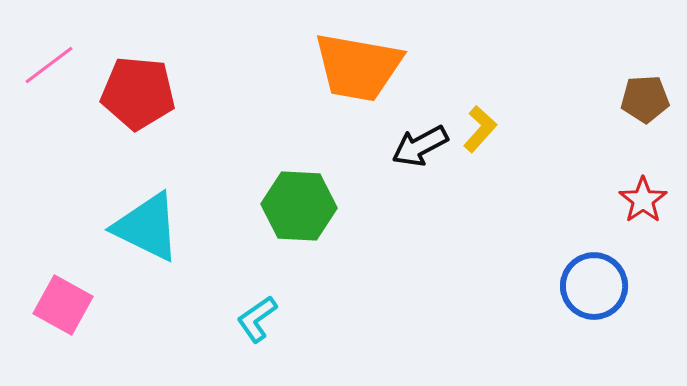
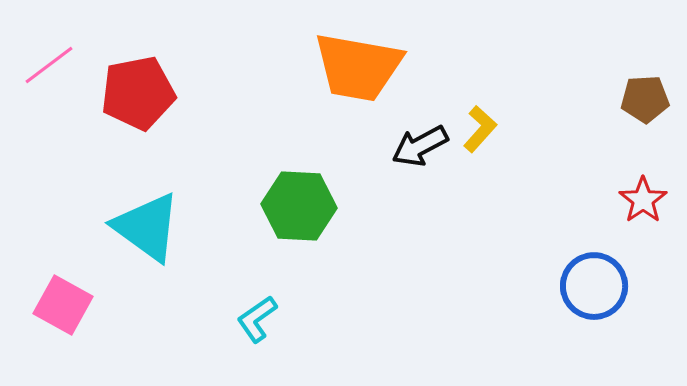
red pentagon: rotated 16 degrees counterclockwise
cyan triangle: rotated 10 degrees clockwise
